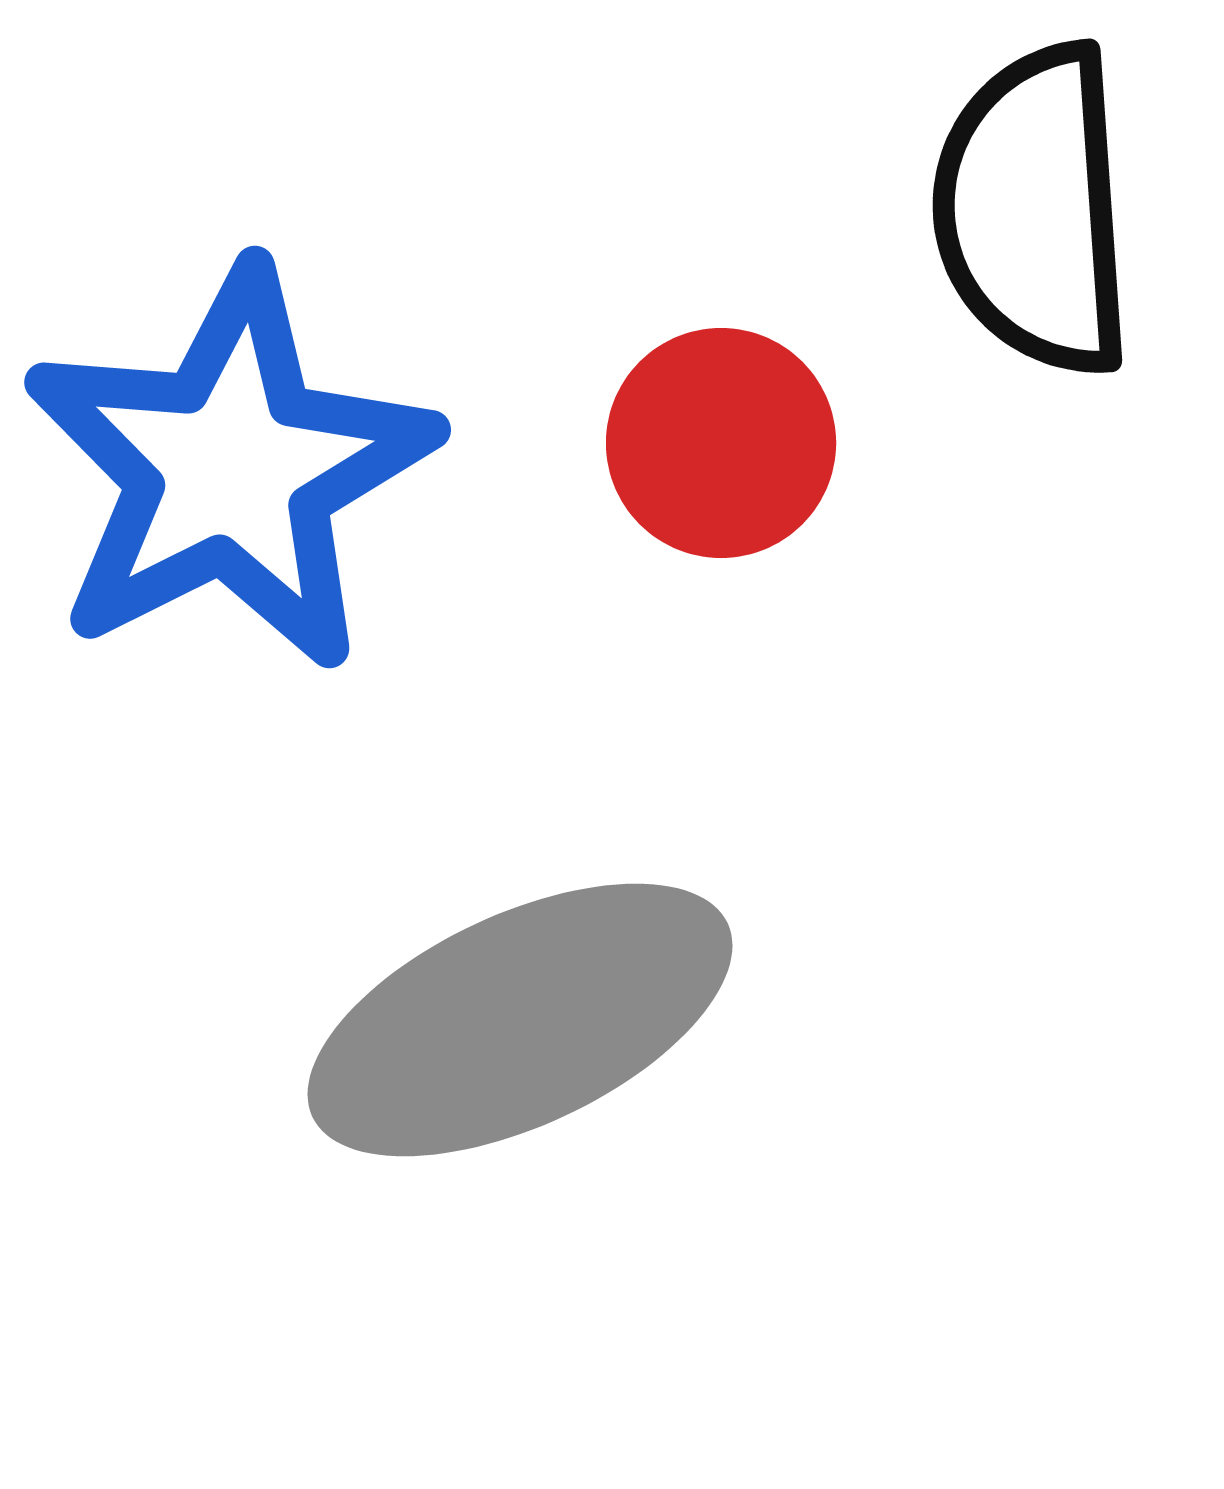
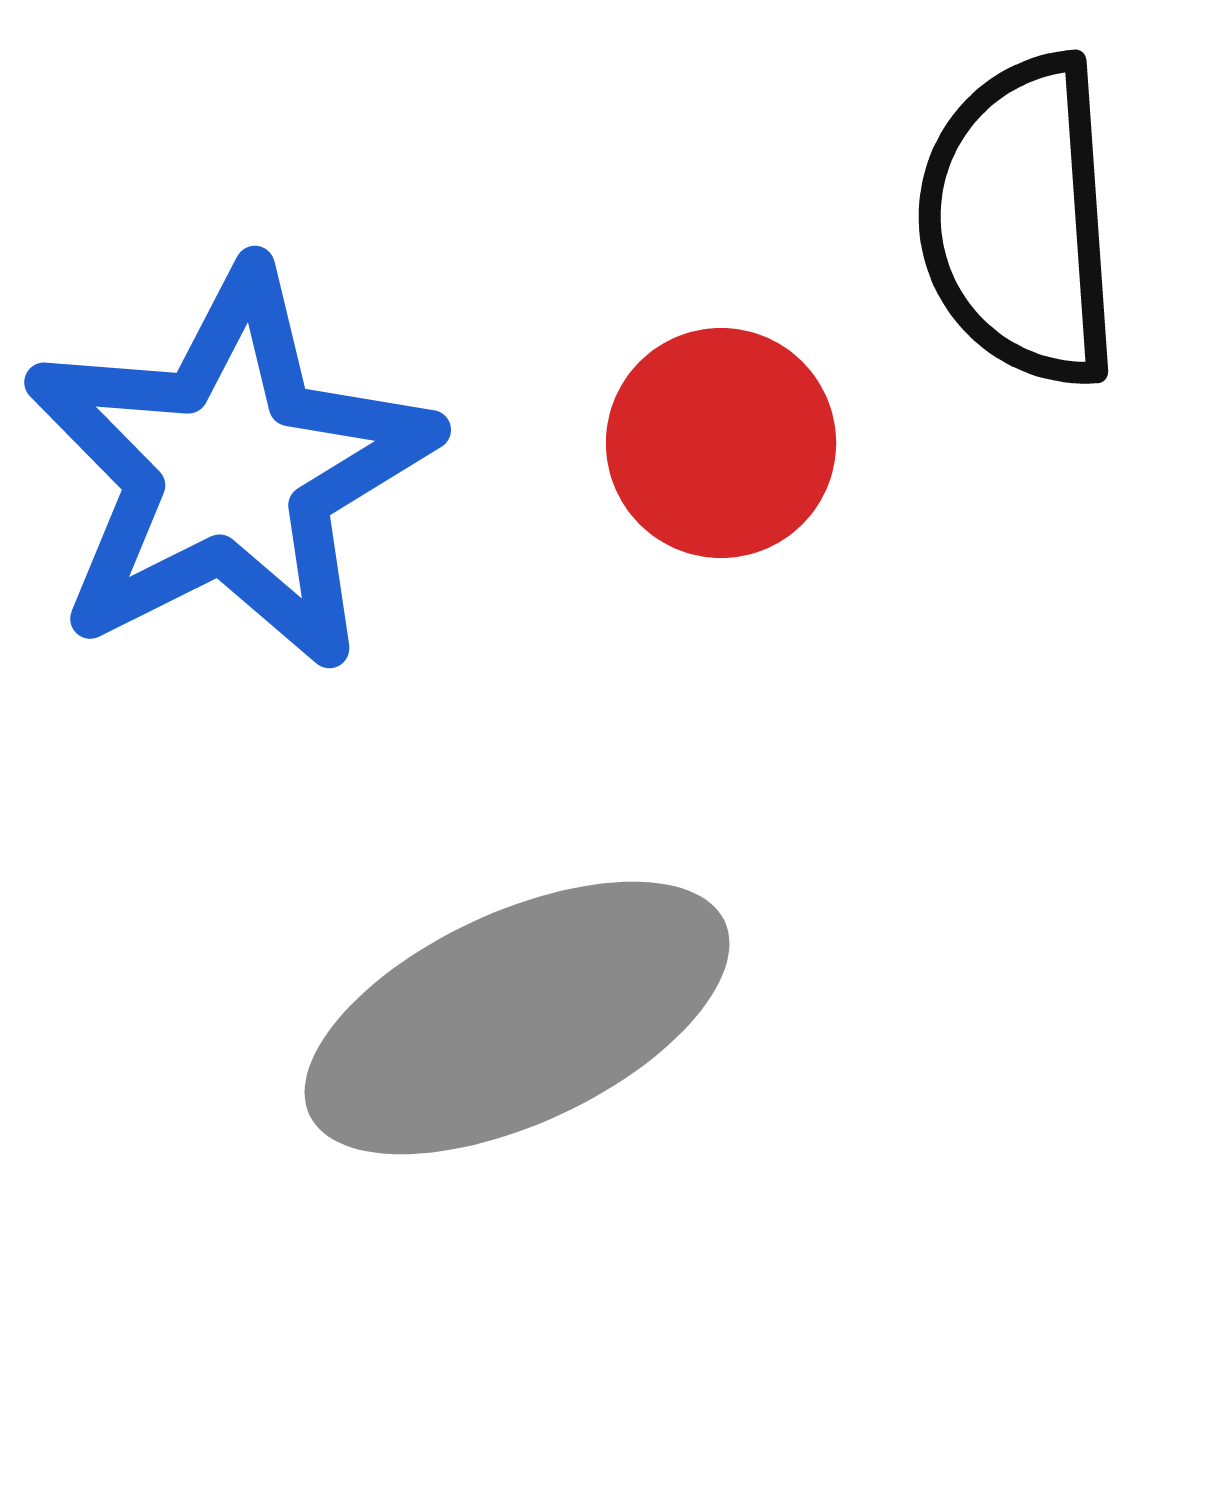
black semicircle: moved 14 px left, 11 px down
gray ellipse: moved 3 px left, 2 px up
